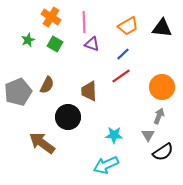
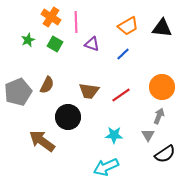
pink line: moved 8 px left
red line: moved 19 px down
brown trapezoid: rotated 80 degrees counterclockwise
brown arrow: moved 2 px up
black semicircle: moved 2 px right, 2 px down
cyan arrow: moved 2 px down
